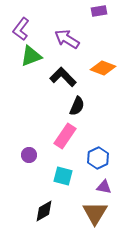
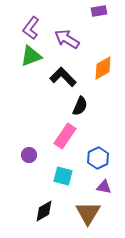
purple L-shape: moved 10 px right, 1 px up
orange diamond: rotated 50 degrees counterclockwise
black semicircle: moved 3 px right
brown triangle: moved 7 px left
